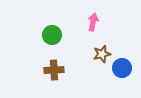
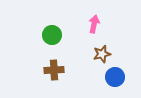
pink arrow: moved 1 px right, 2 px down
blue circle: moved 7 px left, 9 px down
